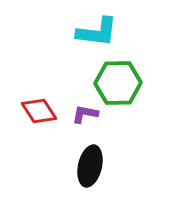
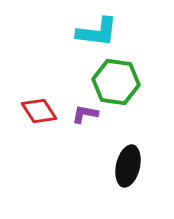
green hexagon: moved 2 px left, 1 px up; rotated 9 degrees clockwise
black ellipse: moved 38 px right
